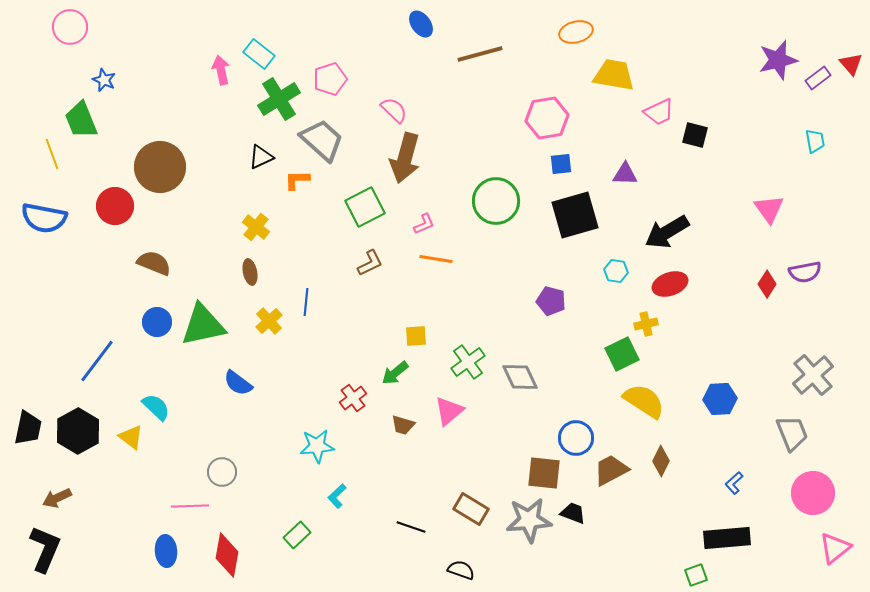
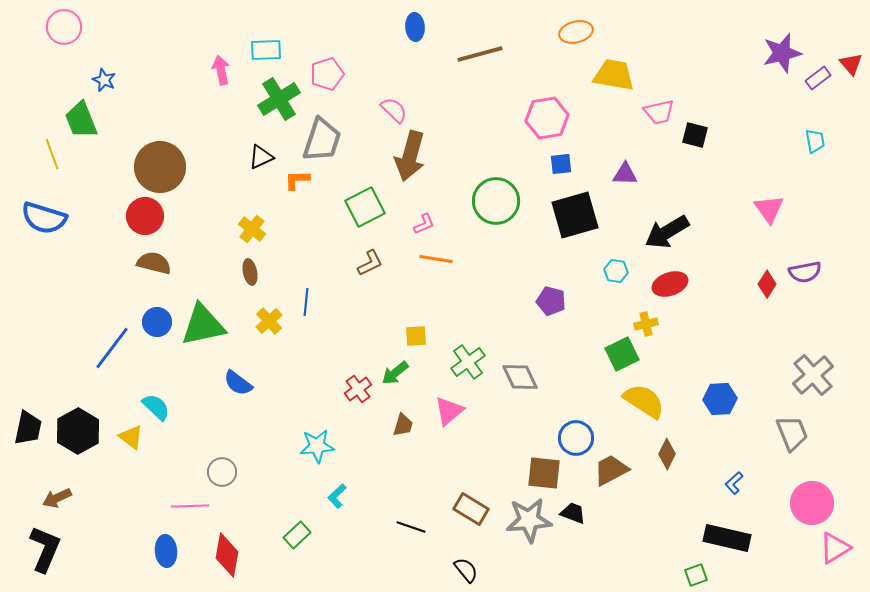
blue ellipse at (421, 24): moved 6 px left, 3 px down; rotated 32 degrees clockwise
pink circle at (70, 27): moved 6 px left
cyan rectangle at (259, 54): moved 7 px right, 4 px up; rotated 40 degrees counterclockwise
purple star at (778, 60): moved 4 px right, 7 px up
pink pentagon at (330, 79): moved 3 px left, 5 px up
pink trapezoid at (659, 112): rotated 12 degrees clockwise
gray trapezoid at (322, 140): rotated 66 degrees clockwise
brown arrow at (405, 158): moved 5 px right, 2 px up
red circle at (115, 206): moved 30 px right, 10 px down
blue semicircle at (44, 218): rotated 6 degrees clockwise
yellow cross at (256, 227): moved 4 px left, 2 px down
brown semicircle at (154, 263): rotated 8 degrees counterclockwise
blue line at (97, 361): moved 15 px right, 13 px up
red cross at (353, 398): moved 5 px right, 9 px up
brown trapezoid at (403, 425): rotated 90 degrees counterclockwise
brown diamond at (661, 461): moved 6 px right, 7 px up
pink circle at (813, 493): moved 1 px left, 10 px down
black rectangle at (727, 538): rotated 18 degrees clockwise
pink triangle at (835, 548): rotated 8 degrees clockwise
black semicircle at (461, 570): moved 5 px right; rotated 32 degrees clockwise
